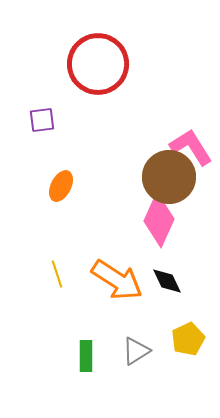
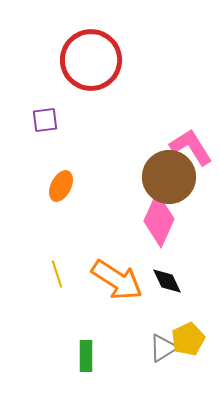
red circle: moved 7 px left, 4 px up
purple square: moved 3 px right
gray triangle: moved 27 px right, 3 px up
